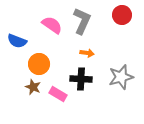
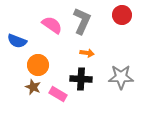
orange circle: moved 1 px left, 1 px down
gray star: rotated 15 degrees clockwise
